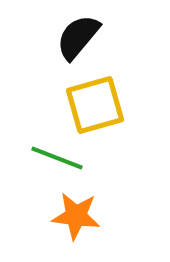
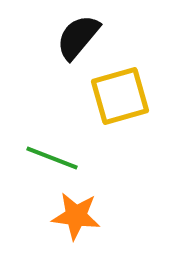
yellow square: moved 25 px right, 9 px up
green line: moved 5 px left
